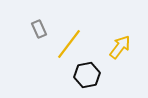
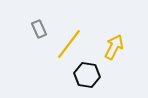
yellow arrow: moved 6 px left; rotated 10 degrees counterclockwise
black hexagon: rotated 20 degrees clockwise
